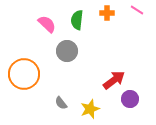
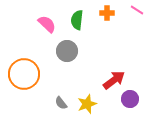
yellow star: moved 3 px left, 5 px up
